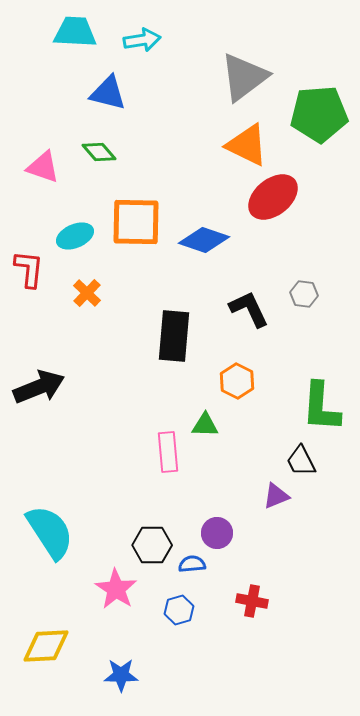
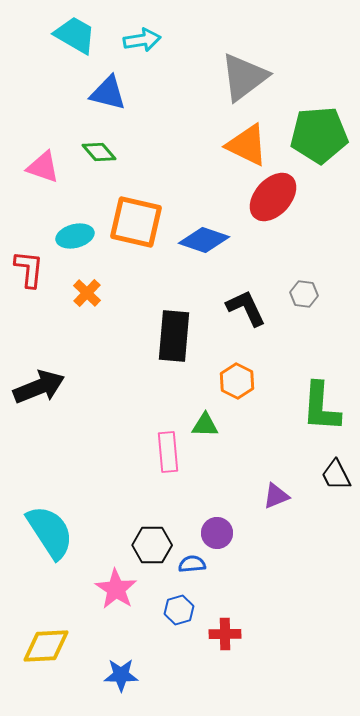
cyan trapezoid: moved 3 px down; rotated 27 degrees clockwise
green pentagon: moved 21 px down
red ellipse: rotated 9 degrees counterclockwise
orange square: rotated 12 degrees clockwise
cyan ellipse: rotated 9 degrees clockwise
black L-shape: moved 3 px left, 1 px up
black trapezoid: moved 35 px right, 14 px down
red cross: moved 27 px left, 33 px down; rotated 12 degrees counterclockwise
